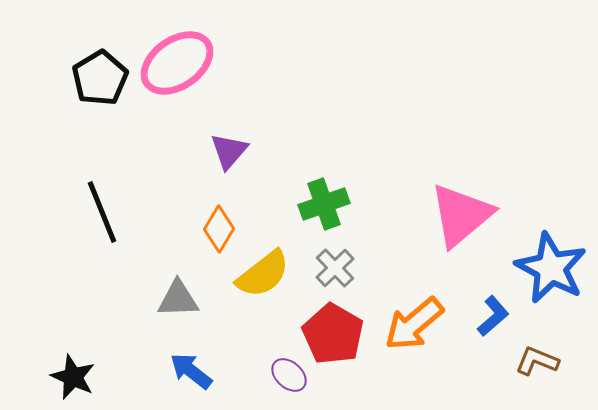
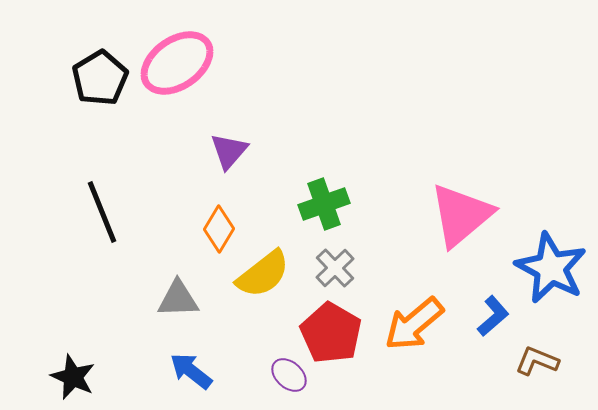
red pentagon: moved 2 px left, 1 px up
